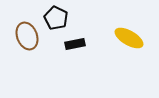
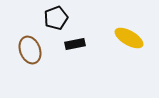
black pentagon: rotated 25 degrees clockwise
brown ellipse: moved 3 px right, 14 px down
